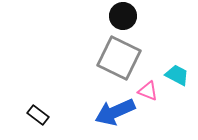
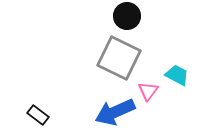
black circle: moved 4 px right
pink triangle: rotated 45 degrees clockwise
